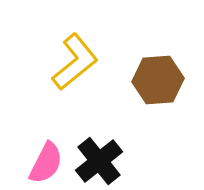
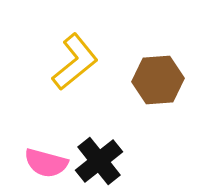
pink semicircle: rotated 78 degrees clockwise
